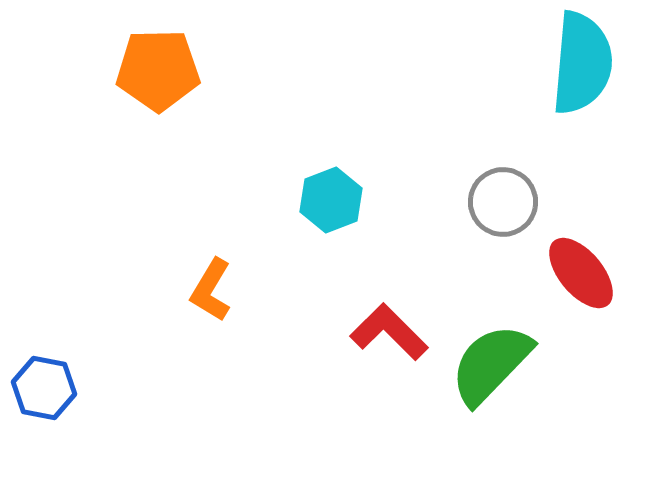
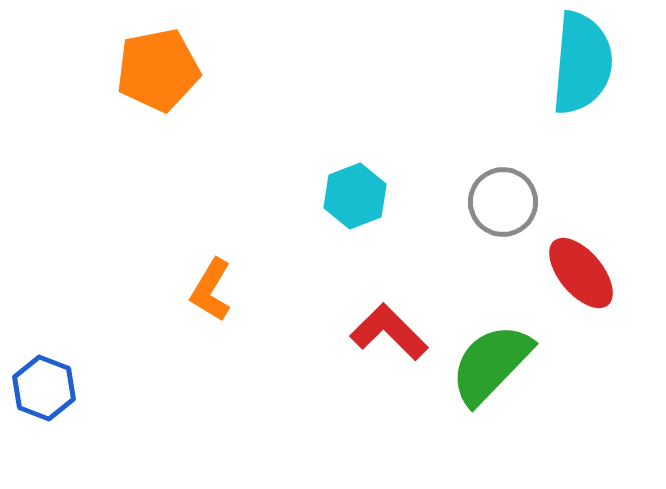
orange pentagon: rotated 10 degrees counterclockwise
cyan hexagon: moved 24 px right, 4 px up
blue hexagon: rotated 10 degrees clockwise
